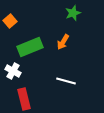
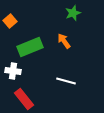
orange arrow: moved 1 px right, 1 px up; rotated 112 degrees clockwise
white cross: rotated 21 degrees counterclockwise
red rectangle: rotated 25 degrees counterclockwise
